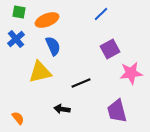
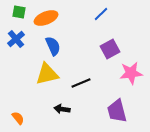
orange ellipse: moved 1 px left, 2 px up
yellow triangle: moved 7 px right, 2 px down
